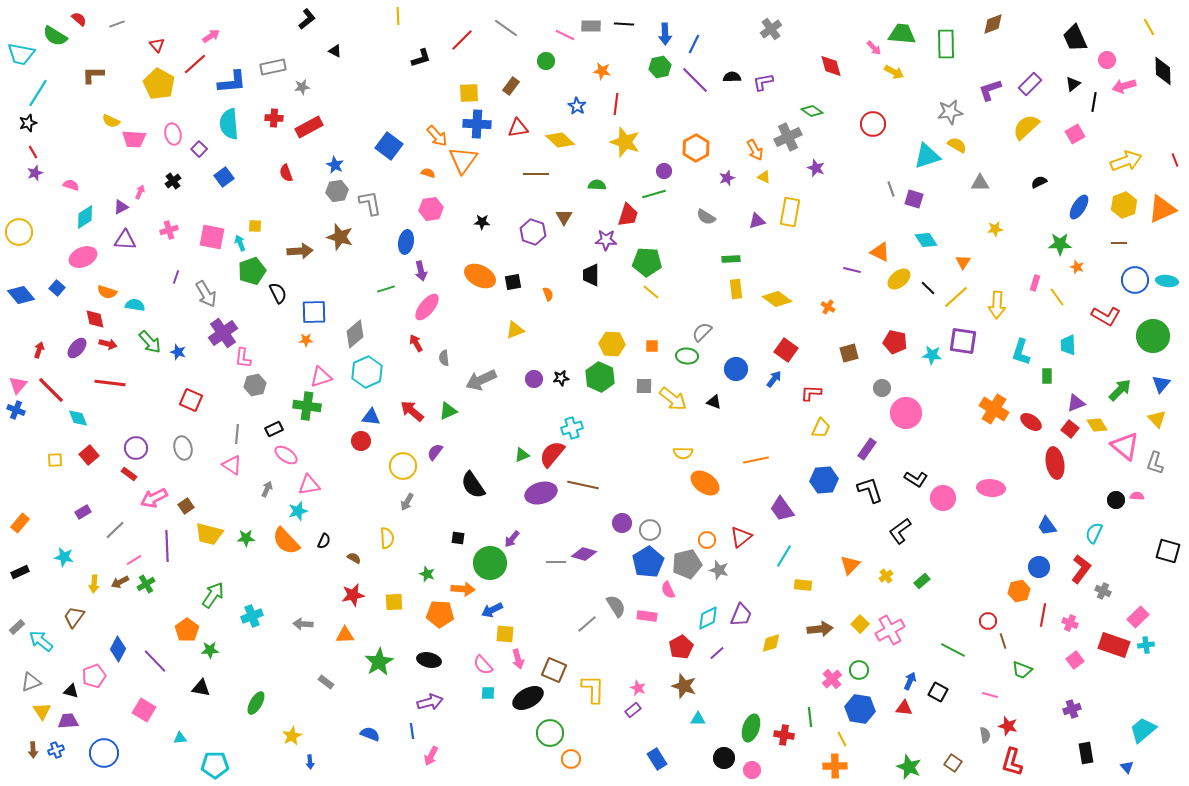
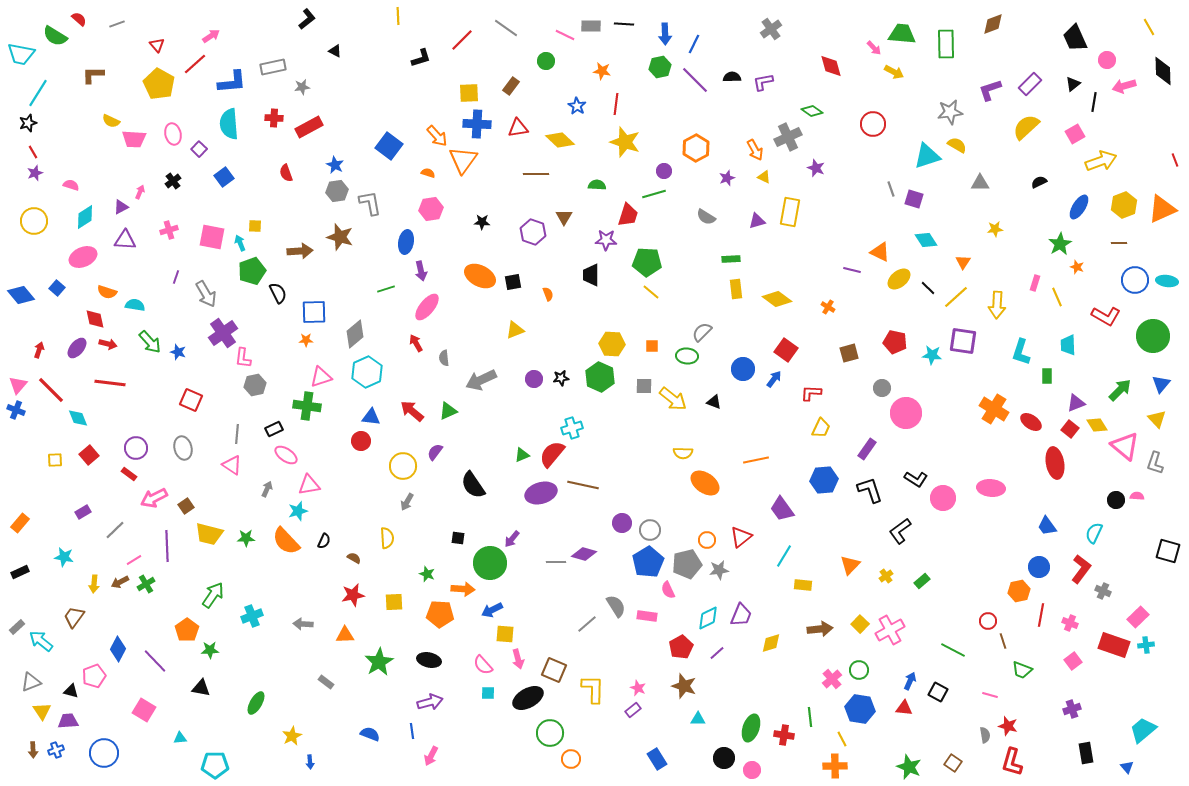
yellow arrow at (1126, 161): moved 25 px left
yellow circle at (19, 232): moved 15 px right, 11 px up
green star at (1060, 244): rotated 30 degrees counterclockwise
yellow line at (1057, 297): rotated 12 degrees clockwise
blue circle at (736, 369): moved 7 px right
gray star at (719, 570): rotated 24 degrees counterclockwise
red line at (1043, 615): moved 2 px left
pink square at (1075, 660): moved 2 px left, 1 px down
